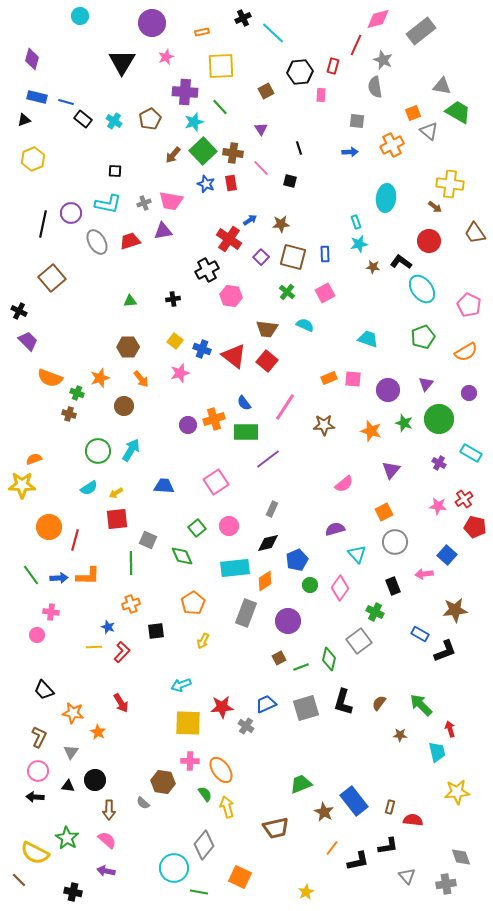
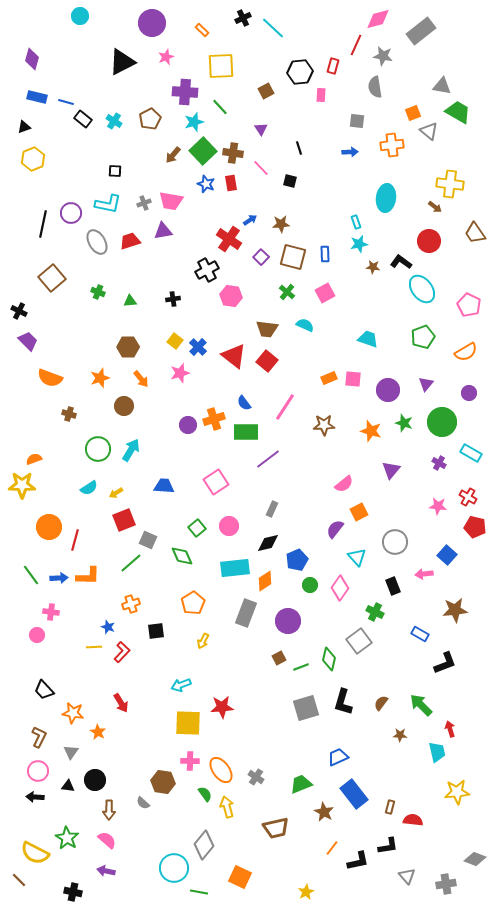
orange rectangle at (202, 32): moved 2 px up; rotated 56 degrees clockwise
cyan line at (273, 33): moved 5 px up
gray star at (383, 60): moved 4 px up; rotated 12 degrees counterclockwise
black triangle at (122, 62): rotated 32 degrees clockwise
black triangle at (24, 120): moved 7 px down
orange cross at (392, 145): rotated 20 degrees clockwise
blue cross at (202, 349): moved 4 px left, 2 px up; rotated 24 degrees clockwise
green cross at (77, 393): moved 21 px right, 101 px up
green circle at (439, 419): moved 3 px right, 3 px down
green circle at (98, 451): moved 2 px up
red cross at (464, 499): moved 4 px right, 2 px up; rotated 24 degrees counterclockwise
orange square at (384, 512): moved 25 px left
red square at (117, 519): moved 7 px right, 1 px down; rotated 15 degrees counterclockwise
purple semicircle at (335, 529): rotated 36 degrees counterclockwise
cyan triangle at (357, 554): moved 3 px down
green line at (131, 563): rotated 50 degrees clockwise
black L-shape at (445, 651): moved 12 px down
brown semicircle at (379, 703): moved 2 px right
blue trapezoid at (266, 704): moved 72 px right, 53 px down
gray cross at (246, 726): moved 10 px right, 51 px down
blue rectangle at (354, 801): moved 7 px up
gray diamond at (461, 857): moved 14 px right, 2 px down; rotated 50 degrees counterclockwise
